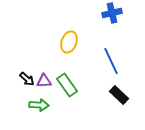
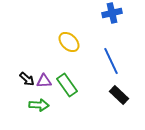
yellow ellipse: rotated 65 degrees counterclockwise
